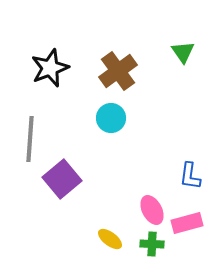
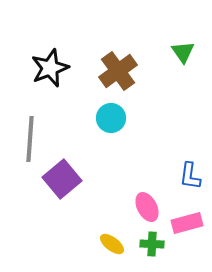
pink ellipse: moved 5 px left, 3 px up
yellow ellipse: moved 2 px right, 5 px down
